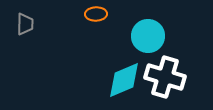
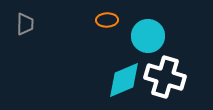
orange ellipse: moved 11 px right, 6 px down
